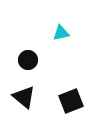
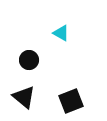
cyan triangle: rotated 42 degrees clockwise
black circle: moved 1 px right
